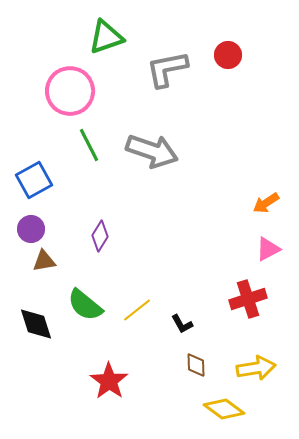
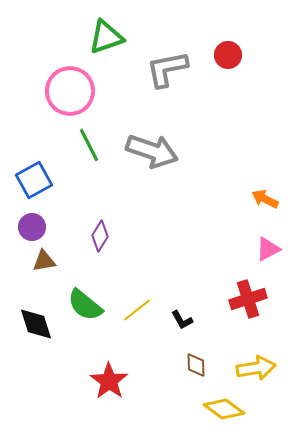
orange arrow: moved 1 px left, 4 px up; rotated 60 degrees clockwise
purple circle: moved 1 px right, 2 px up
black L-shape: moved 4 px up
